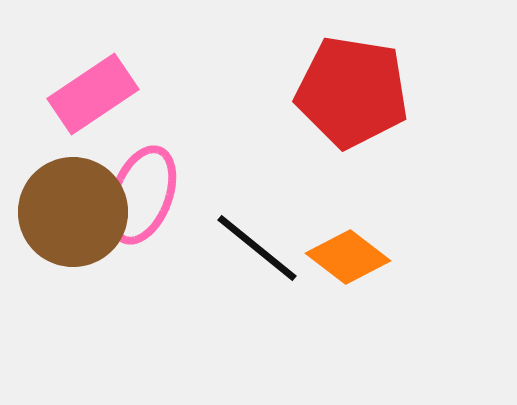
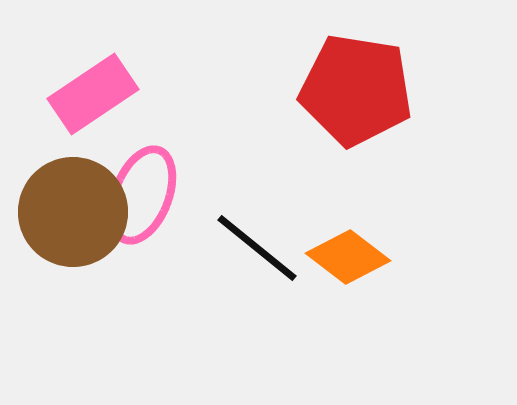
red pentagon: moved 4 px right, 2 px up
